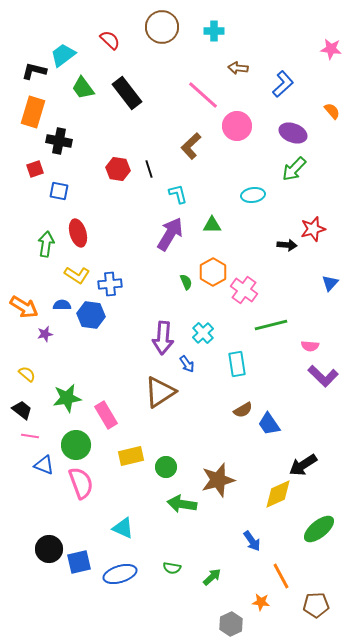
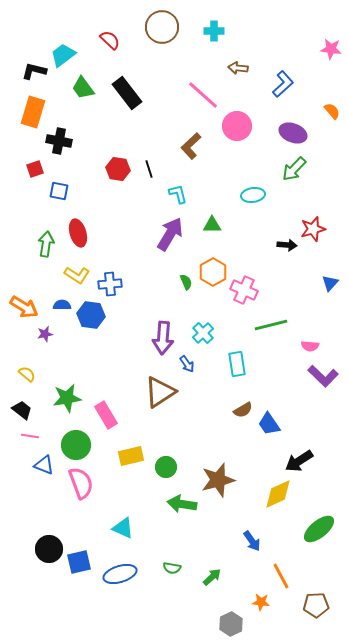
pink cross at (244, 290): rotated 12 degrees counterclockwise
black arrow at (303, 465): moved 4 px left, 4 px up
